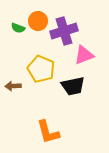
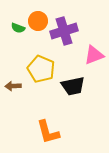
pink triangle: moved 10 px right
